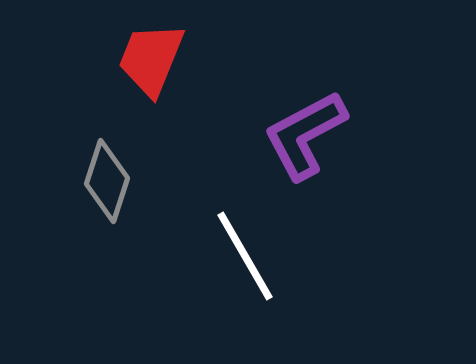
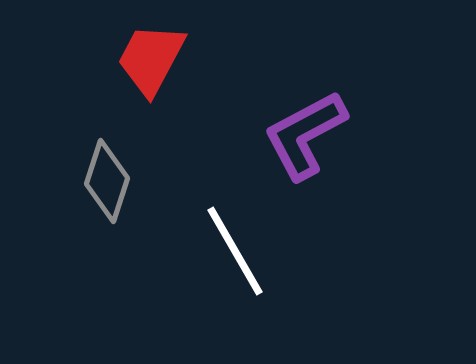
red trapezoid: rotated 6 degrees clockwise
white line: moved 10 px left, 5 px up
